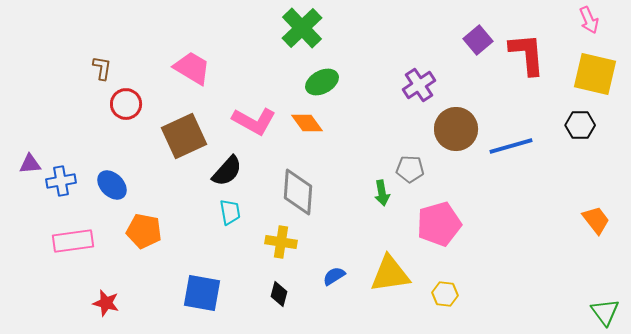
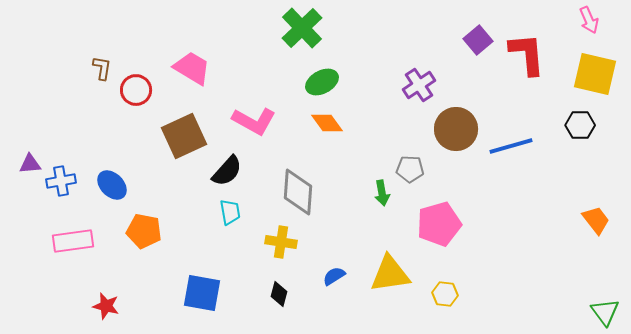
red circle: moved 10 px right, 14 px up
orange diamond: moved 20 px right
red star: moved 3 px down
